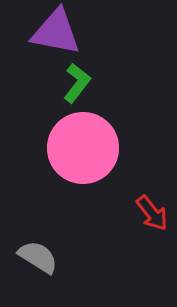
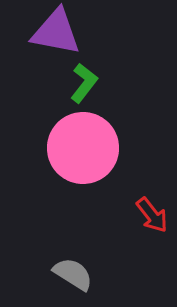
green L-shape: moved 7 px right
red arrow: moved 2 px down
gray semicircle: moved 35 px right, 17 px down
